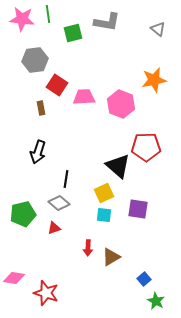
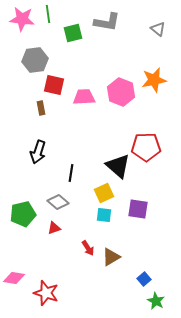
red square: moved 3 px left; rotated 20 degrees counterclockwise
pink hexagon: moved 12 px up
black line: moved 5 px right, 6 px up
gray diamond: moved 1 px left, 1 px up
red arrow: rotated 35 degrees counterclockwise
